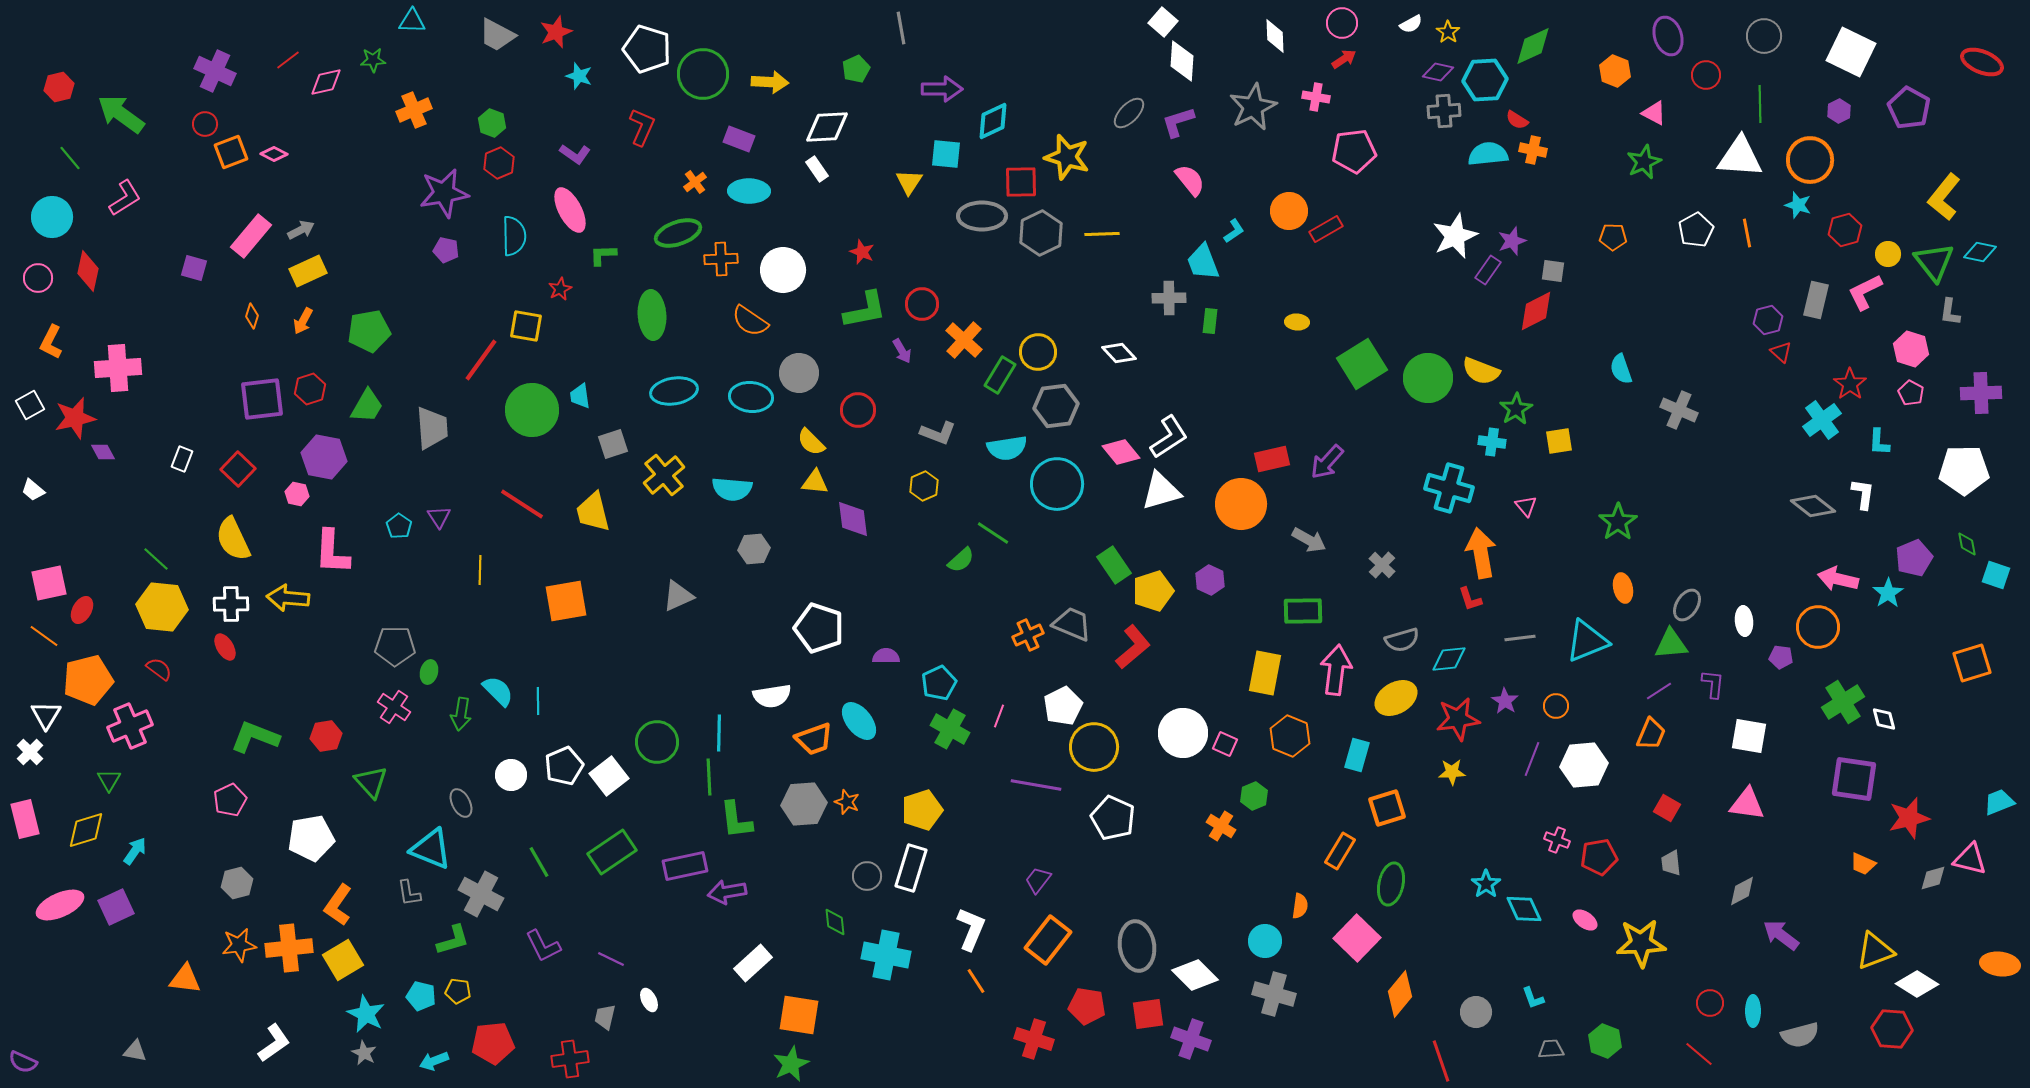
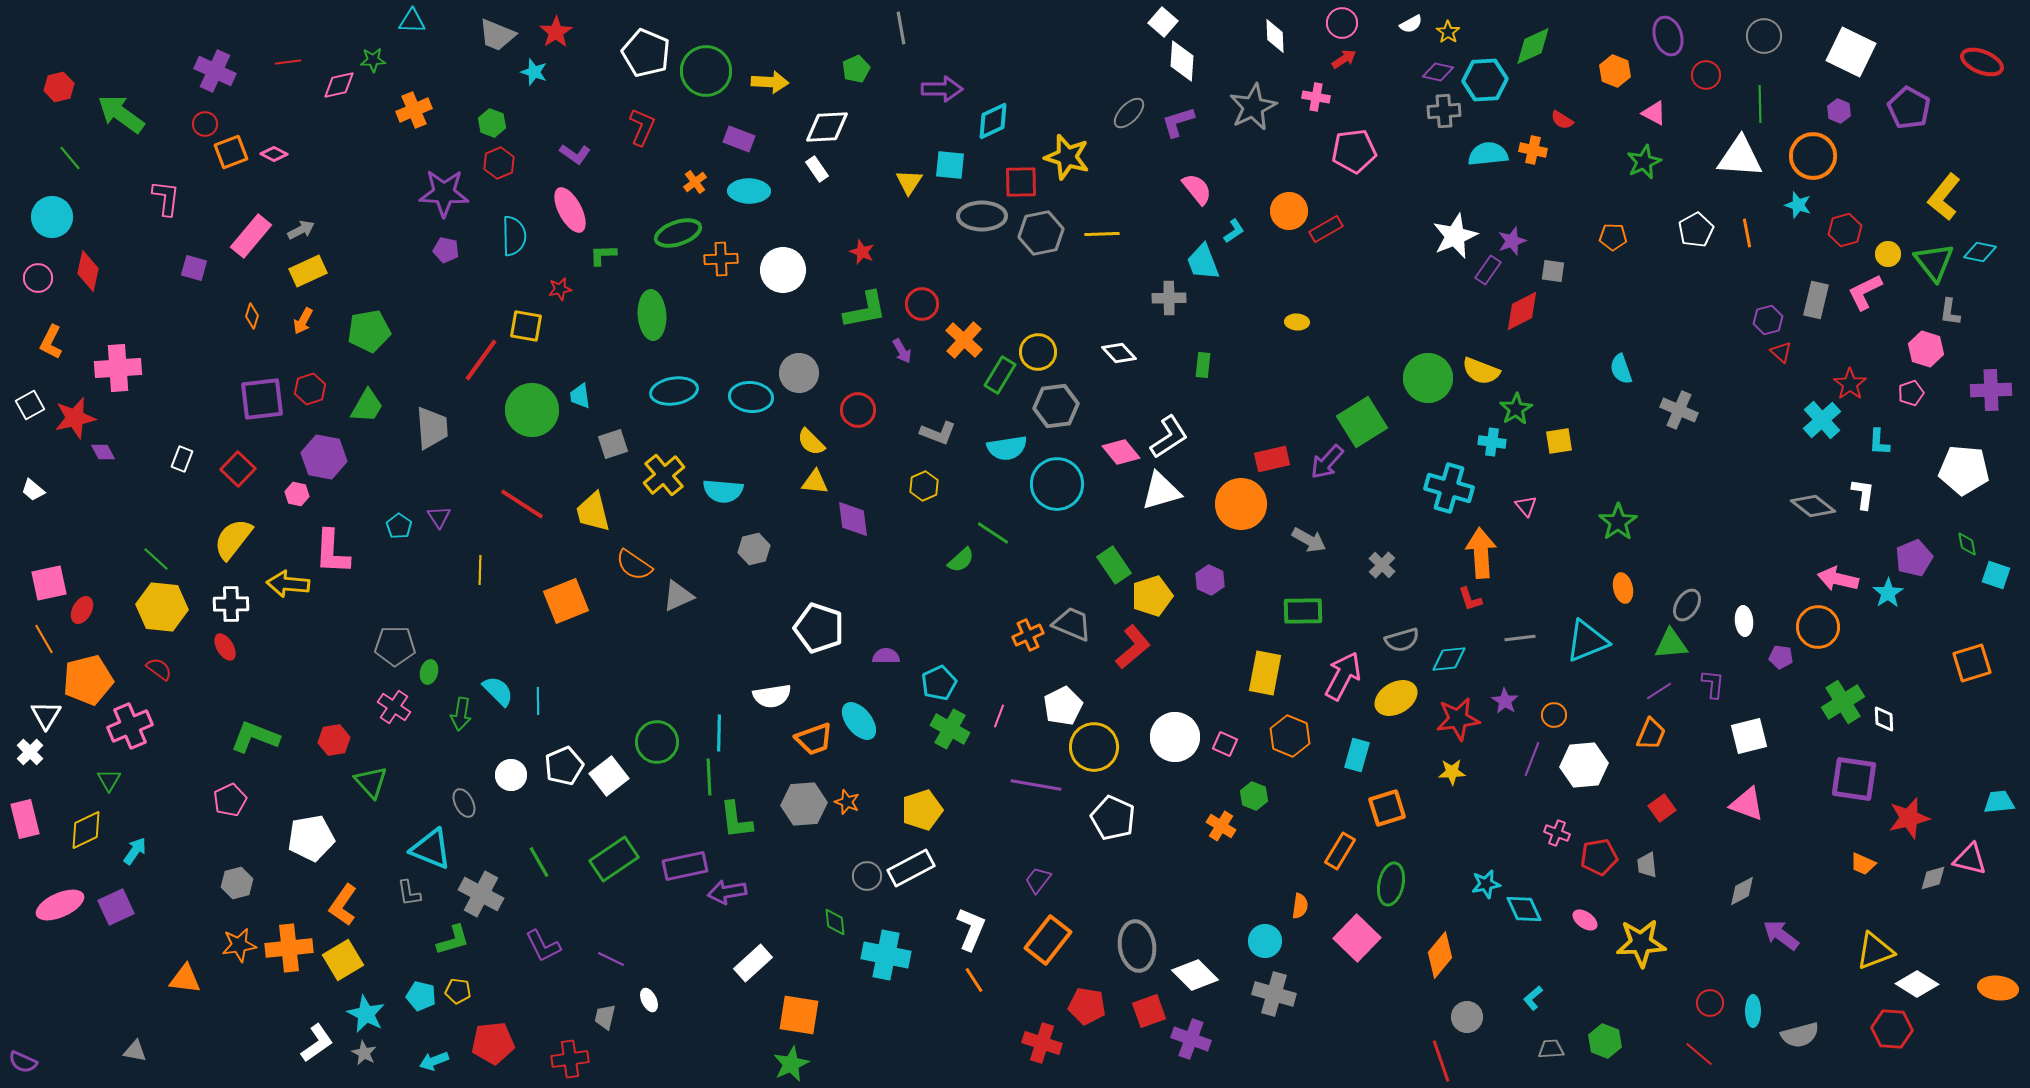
red star at (556, 32): rotated 12 degrees counterclockwise
gray trapezoid at (497, 35): rotated 6 degrees counterclockwise
white pentagon at (647, 49): moved 1 px left, 4 px down; rotated 6 degrees clockwise
red line at (288, 60): moved 2 px down; rotated 30 degrees clockwise
green circle at (703, 74): moved 3 px right, 3 px up
cyan star at (579, 76): moved 45 px left, 4 px up
pink diamond at (326, 82): moved 13 px right, 3 px down
purple hexagon at (1839, 111): rotated 10 degrees counterclockwise
red semicircle at (1517, 120): moved 45 px right
cyan square at (946, 154): moved 4 px right, 11 px down
orange circle at (1810, 160): moved 3 px right, 4 px up
pink semicircle at (1190, 180): moved 7 px right, 9 px down
purple star at (444, 193): rotated 12 degrees clockwise
pink L-shape at (125, 198): moved 41 px right; rotated 51 degrees counterclockwise
gray hexagon at (1041, 233): rotated 15 degrees clockwise
red star at (560, 289): rotated 15 degrees clockwise
red diamond at (1536, 311): moved 14 px left
orange semicircle at (750, 321): moved 116 px left, 244 px down
green rectangle at (1210, 321): moved 7 px left, 44 px down
pink hexagon at (1911, 349): moved 15 px right
green square at (1362, 364): moved 58 px down
pink pentagon at (1911, 393): rotated 25 degrees clockwise
purple cross at (1981, 393): moved 10 px right, 3 px up
cyan cross at (1822, 420): rotated 6 degrees counterclockwise
white pentagon at (1964, 470): rotated 6 degrees clockwise
cyan semicircle at (732, 489): moved 9 px left, 2 px down
yellow semicircle at (233, 539): rotated 63 degrees clockwise
gray hexagon at (754, 549): rotated 8 degrees counterclockwise
orange arrow at (1481, 553): rotated 6 degrees clockwise
yellow pentagon at (1153, 591): moved 1 px left, 5 px down
yellow arrow at (288, 598): moved 14 px up
orange square at (566, 601): rotated 12 degrees counterclockwise
orange line at (44, 636): moved 3 px down; rotated 24 degrees clockwise
pink arrow at (1336, 670): moved 7 px right, 6 px down; rotated 21 degrees clockwise
orange circle at (1556, 706): moved 2 px left, 9 px down
white diamond at (1884, 719): rotated 12 degrees clockwise
white circle at (1183, 733): moved 8 px left, 4 px down
red hexagon at (326, 736): moved 8 px right, 4 px down
white square at (1749, 736): rotated 24 degrees counterclockwise
green hexagon at (1254, 796): rotated 16 degrees counterclockwise
cyan trapezoid at (1999, 802): rotated 16 degrees clockwise
gray ellipse at (461, 803): moved 3 px right
pink triangle at (1747, 804): rotated 12 degrees clockwise
red square at (1667, 808): moved 5 px left; rotated 24 degrees clockwise
yellow diamond at (86, 830): rotated 9 degrees counterclockwise
pink cross at (1557, 840): moved 7 px up
green rectangle at (612, 852): moved 2 px right, 7 px down
gray trapezoid at (1671, 863): moved 24 px left, 2 px down
white rectangle at (911, 868): rotated 45 degrees clockwise
cyan star at (1486, 884): rotated 24 degrees clockwise
orange L-shape at (338, 905): moved 5 px right
orange ellipse at (2000, 964): moved 2 px left, 24 px down
orange line at (976, 981): moved 2 px left, 1 px up
orange diamond at (1400, 994): moved 40 px right, 39 px up
cyan L-shape at (1533, 998): rotated 70 degrees clockwise
gray circle at (1476, 1012): moved 9 px left, 5 px down
red square at (1148, 1014): moved 1 px right, 3 px up; rotated 12 degrees counterclockwise
red cross at (1034, 1039): moved 8 px right, 4 px down
white L-shape at (274, 1043): moved 43 px right
